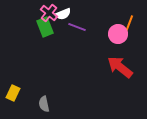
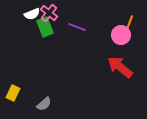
white semicircle: moved 31 px left
pink circle: moved 3 px right, 1 px down
gray semicircle: rotated 119 degrees counterclockwise
